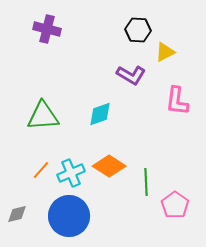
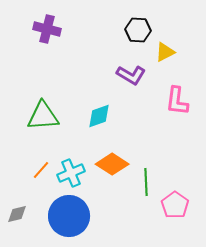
cyan diamond: moved 1 px left, 2 px down
orange diamond: moved 3 px right, 2 px up
